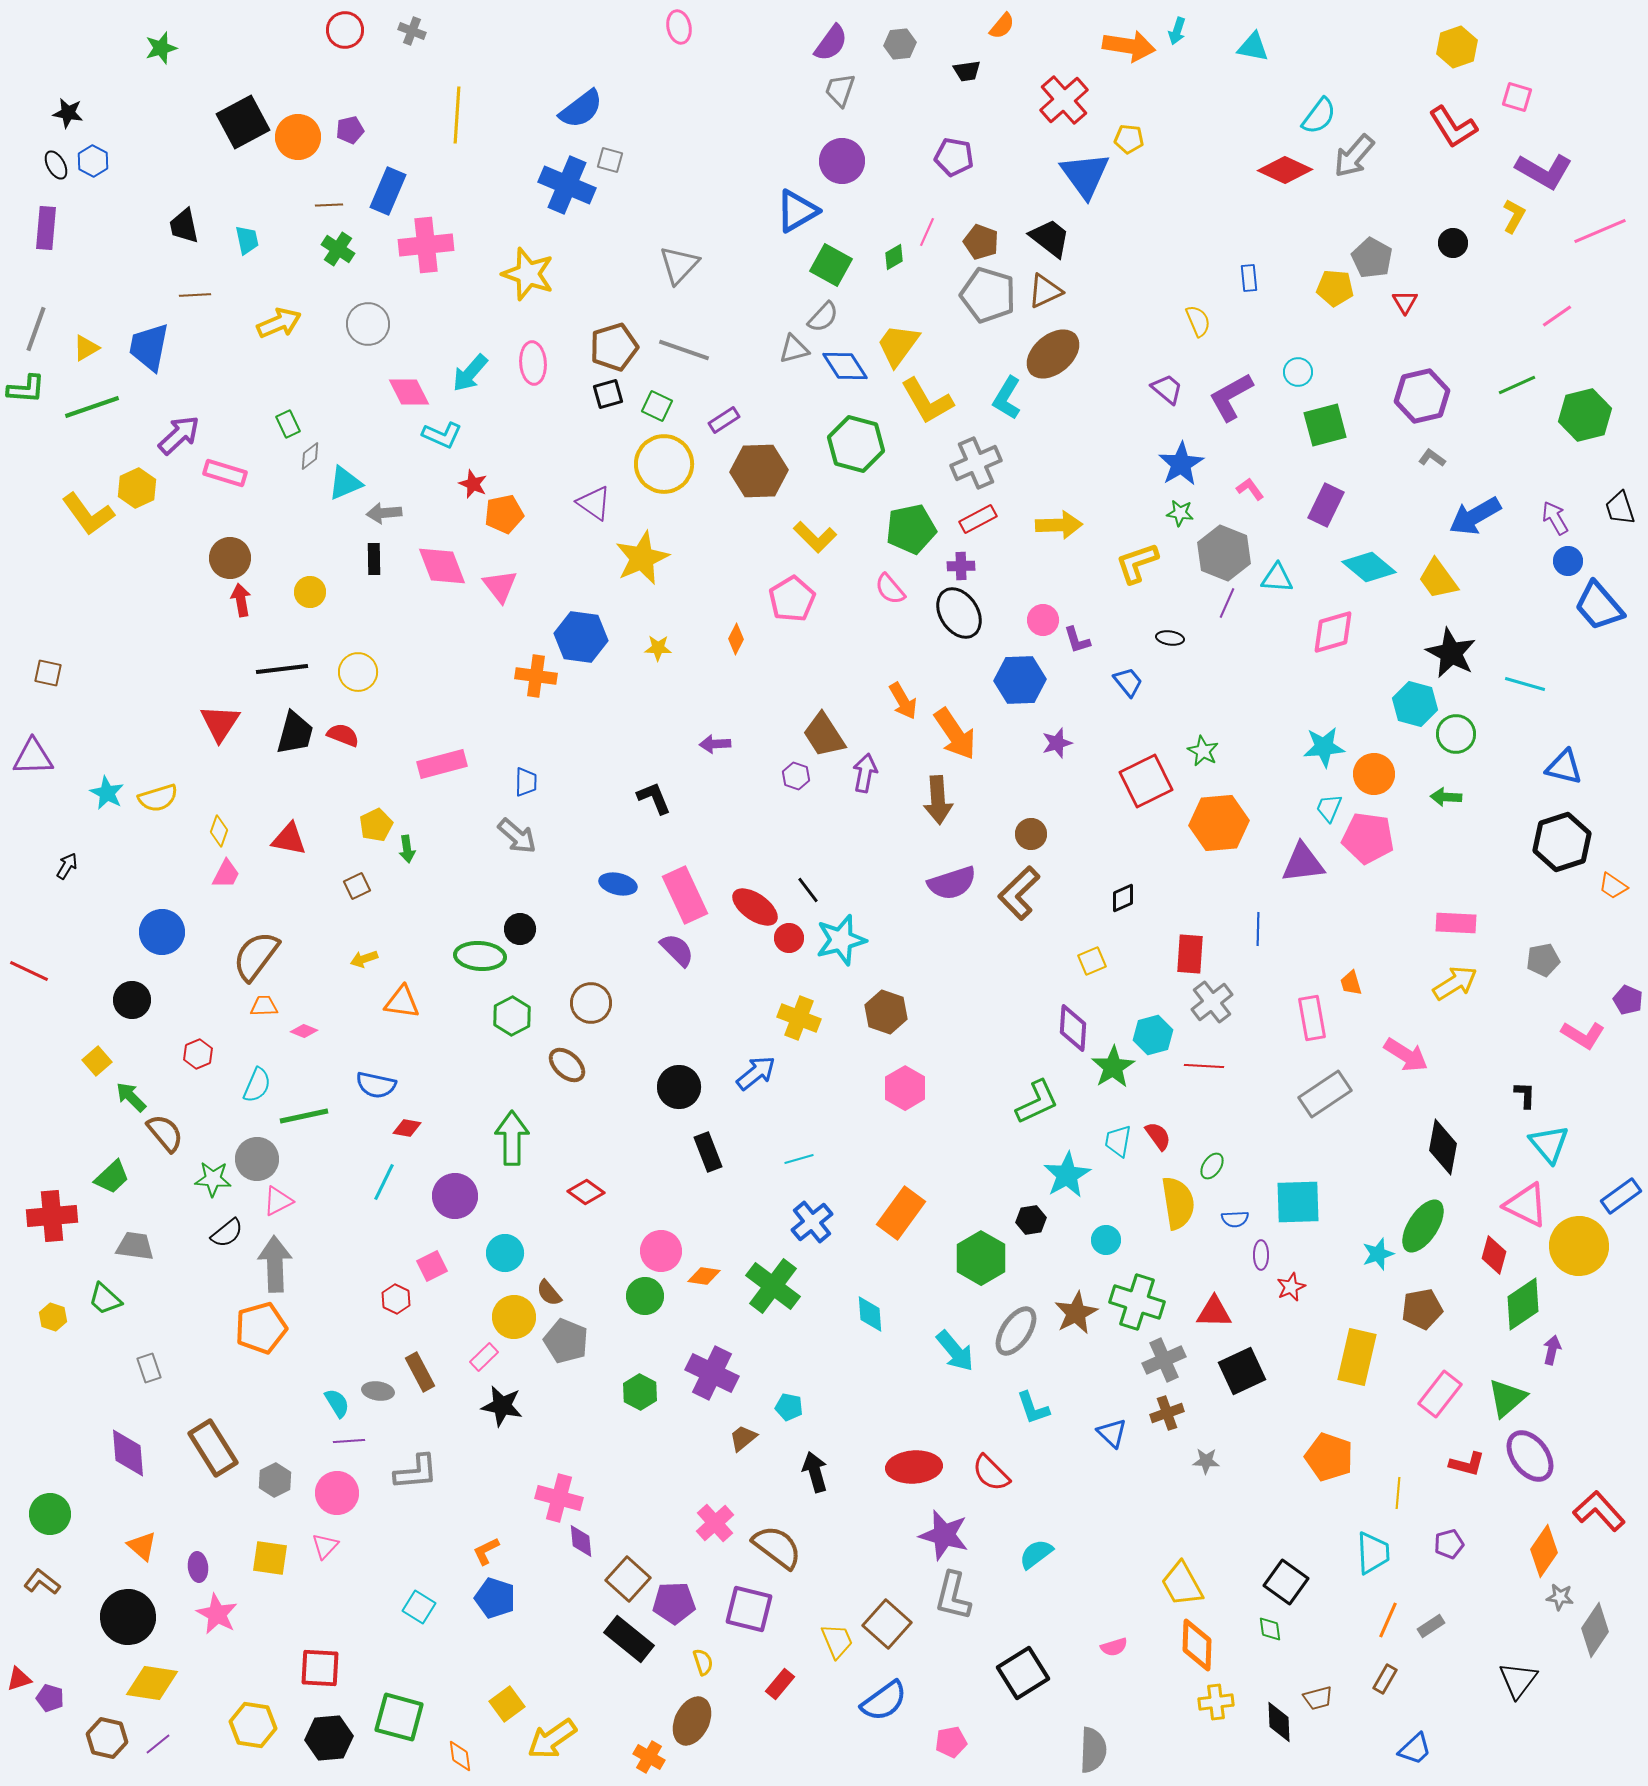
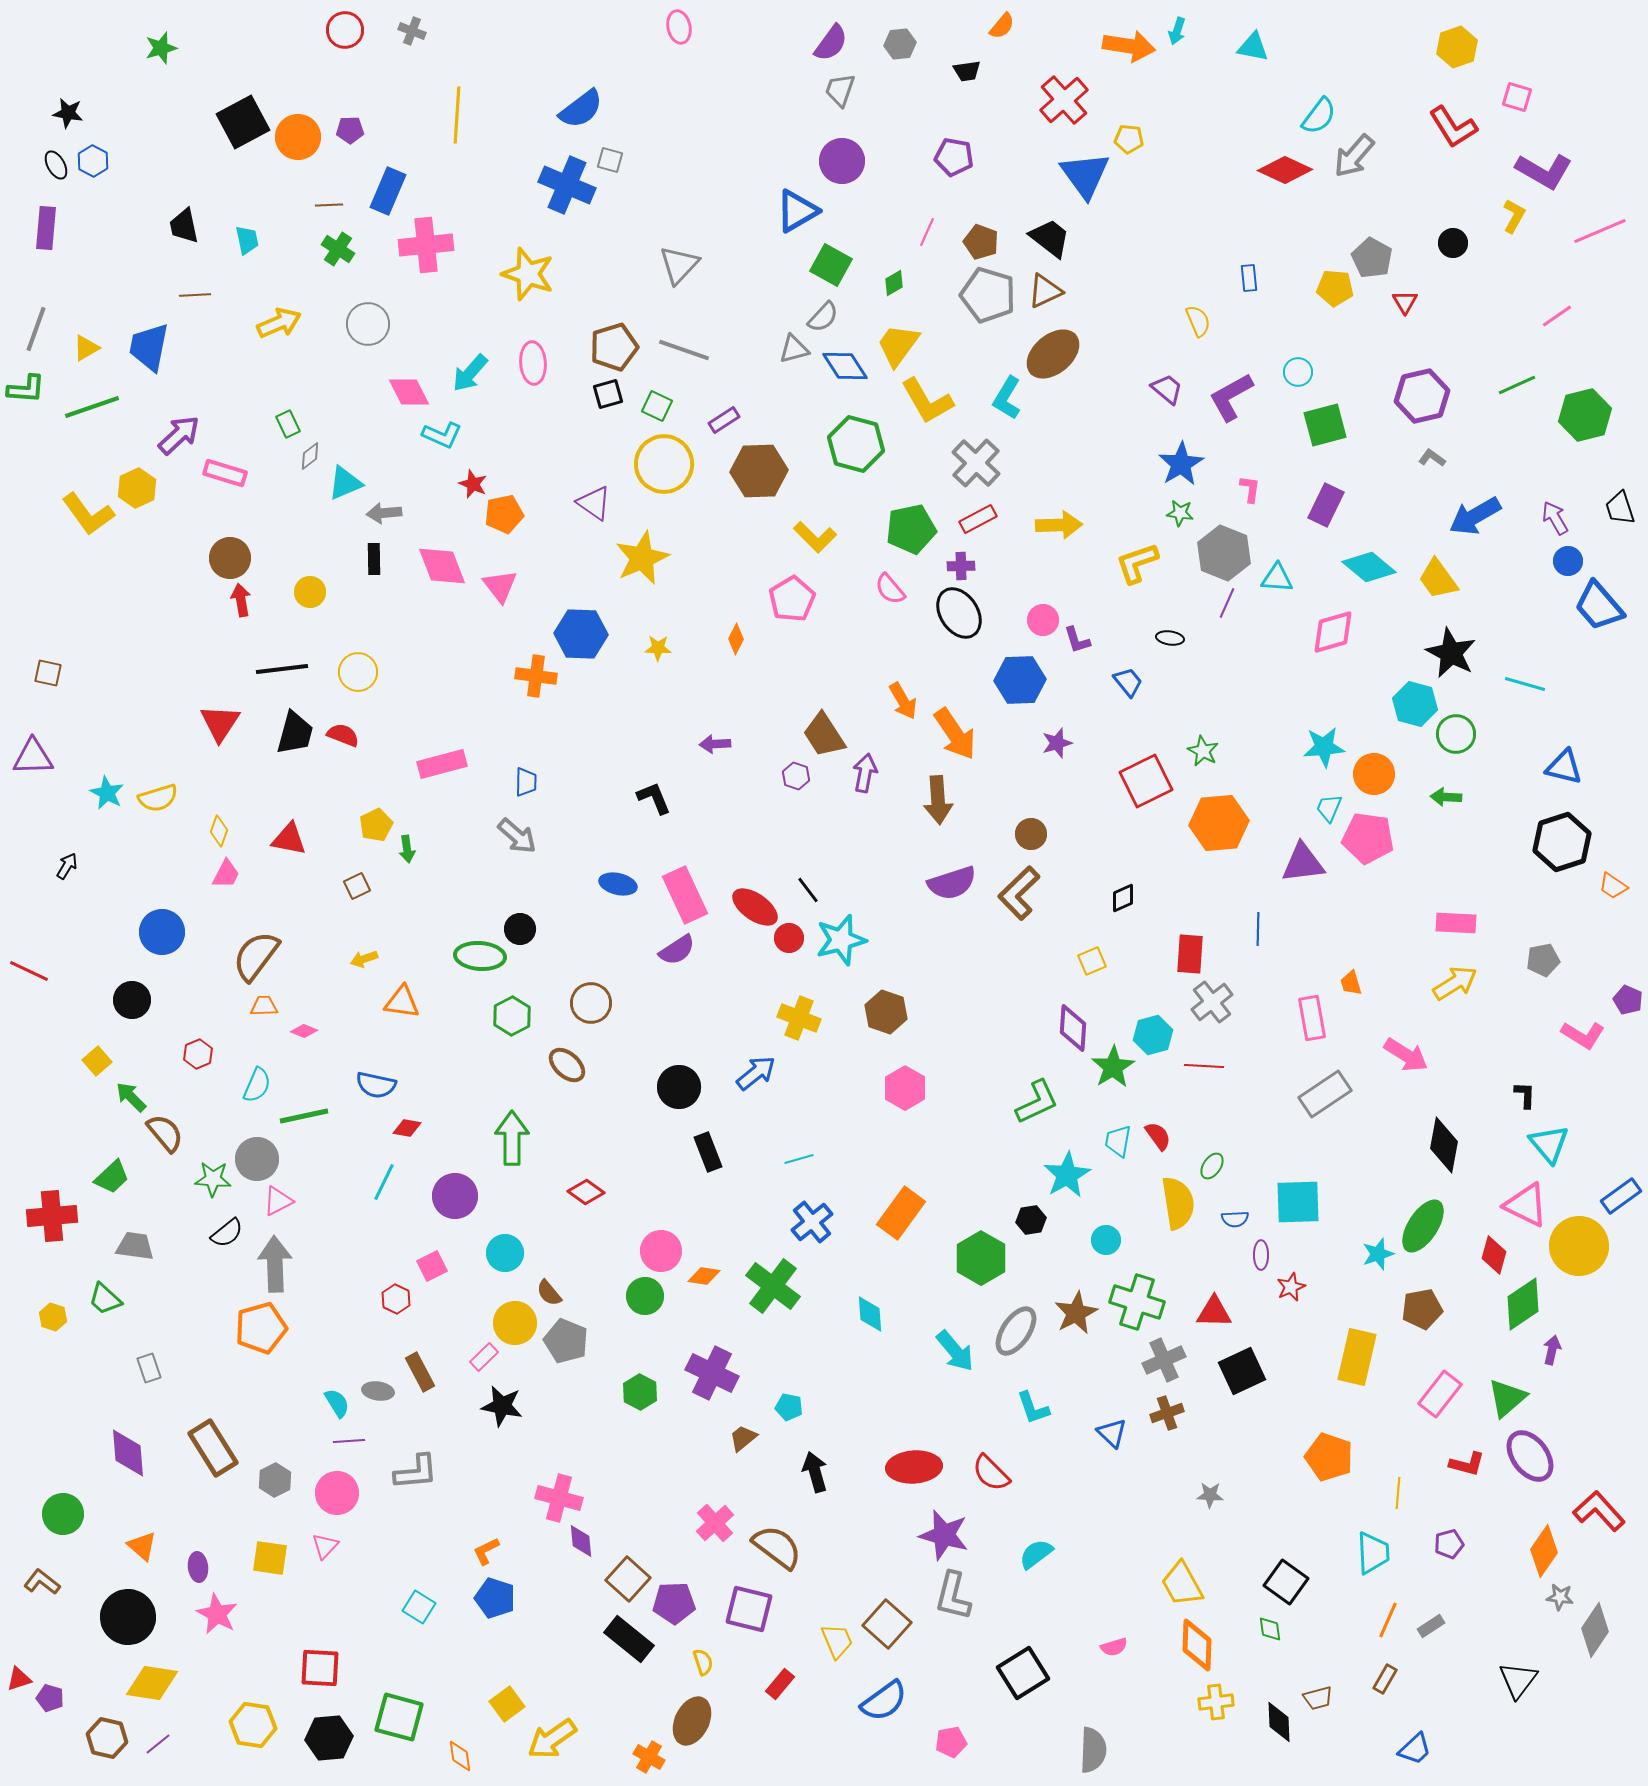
purple pentagon at (350, 130): rotated 12 degrees clockwise
green diamond at (894, 257): moved 26 px down
gray cross at (976, 463): rotated 24 degrees counterclockwise
pink L-shape at (1250, 489): rotated 44 degrees clockwise
blue hexagon at (581, 637): moved 3 px up; rotated 6 degrees counterclockwise
purple semicircle at (677, 950): rotated 102 degrees clockwise
black diamond at (1443, 1147): moved 1 px right, 2 px up
yellow circle at (514, 1317): moved 1 px right, 6 px down
gray star at (1206, 1461): moved 4 px right, 34 px down
green circle at (50, 1514): moved 13 px right
